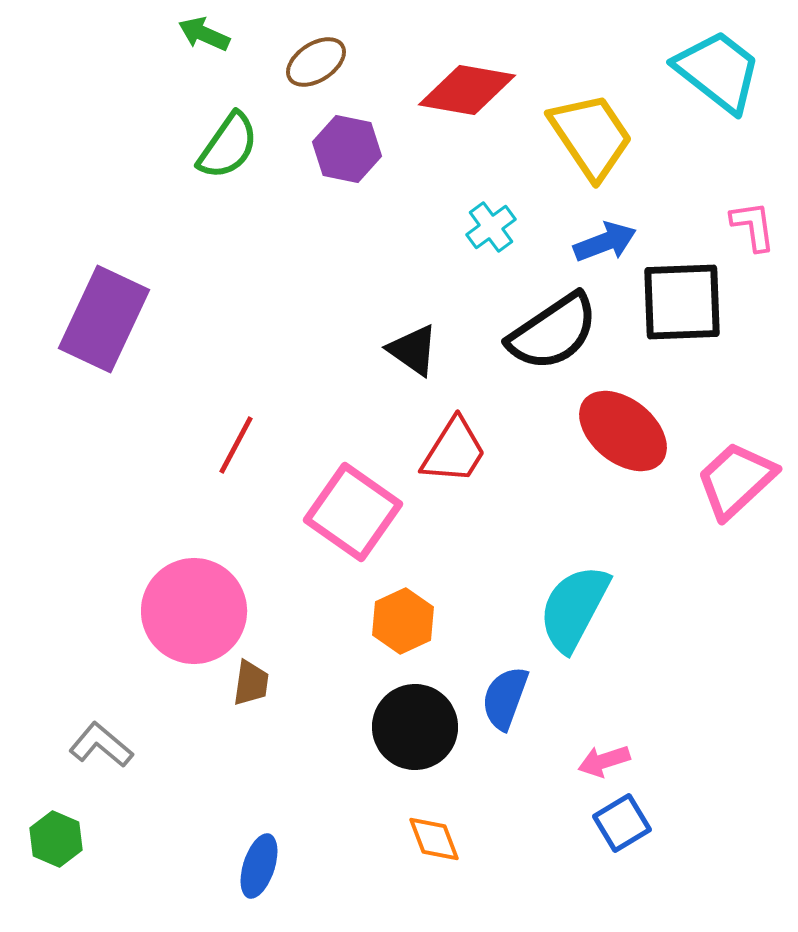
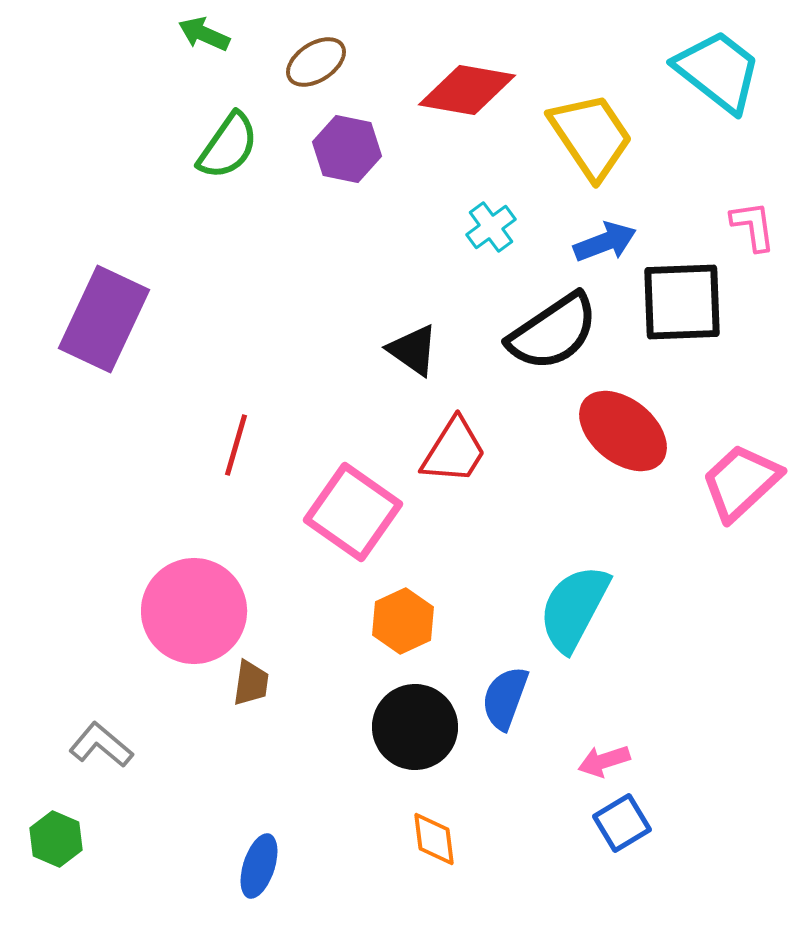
red line: rotated 12 degrees counterclockwise
pink trapezoid: moved 5 px right, 2 px down
orange diamond: rotated 14 degrees clockwise
